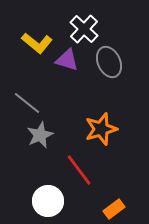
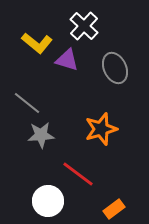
white cross: moved 3 px up
gray ellipse: moved 6 px right, 6 px down
gray star: moved 1 px right; rotated 20 degrees clockwise
red line: moved 1 px left, 4 px down; rotated 16 degrees counterclockwise
